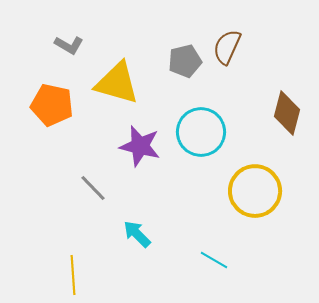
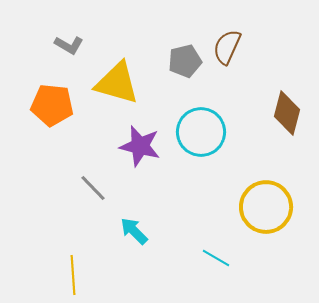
orange pentagon: rotated 6 degrees counterclockwise
yellow circle: moved 11 px right, 16 px down
cyan arrow: moved 3 px left, 3 px up
cyan line: moved 2 px right, 2 px up
